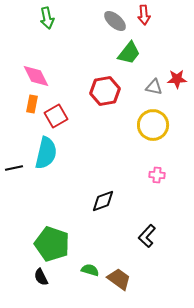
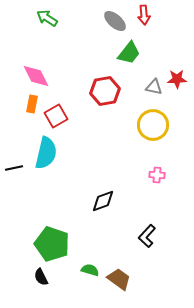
green arrow: rotated 135 degrees clockwise
